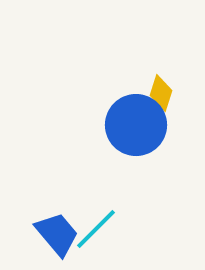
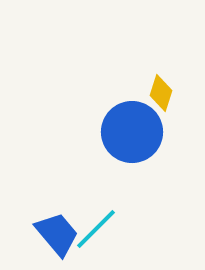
blue circle: moved 4 px left, 7 px down
